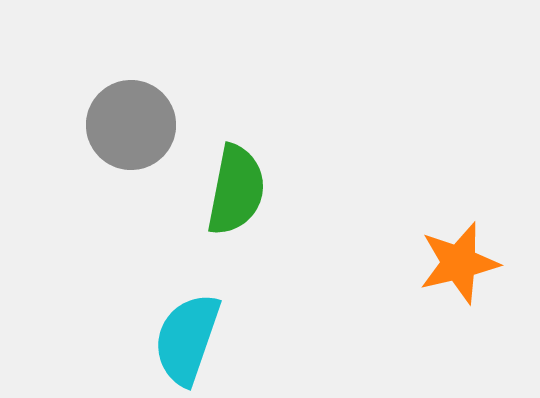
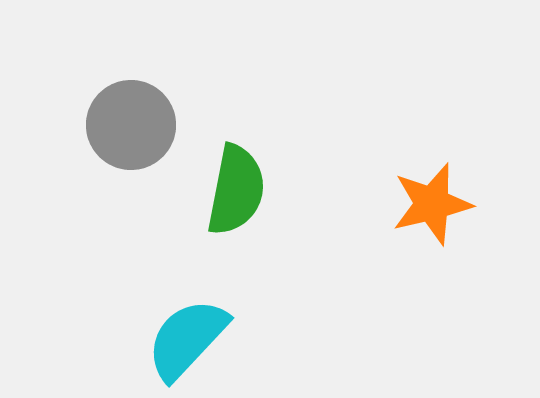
orange star: moved 27 px left, 59 px up
cyan semicircle: rotated 24 degrees clockwise
